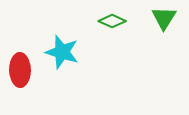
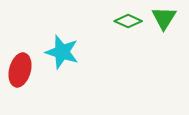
green diamond: moved 16 px right
red ellipse: rotated 16 degrees clockwise
